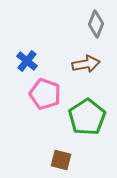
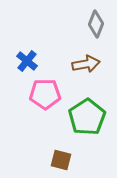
pink pentagon: rotated 20 degrees counterclockwise
